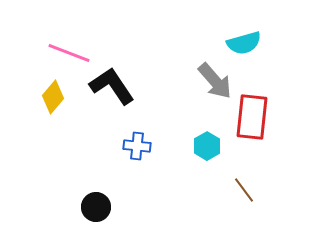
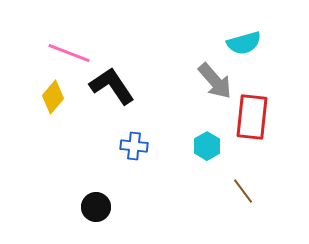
blue cross: moved 3 px left
brown line: moved 1 px left, 1 px down
